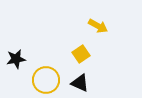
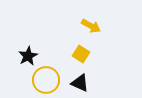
yellow arrow: moved 7 px left
yellow square: rotated 24 degrees counterclockwise
black star: moved 12 px right, 3 px up; rotated 18 degrees counterclockwise
